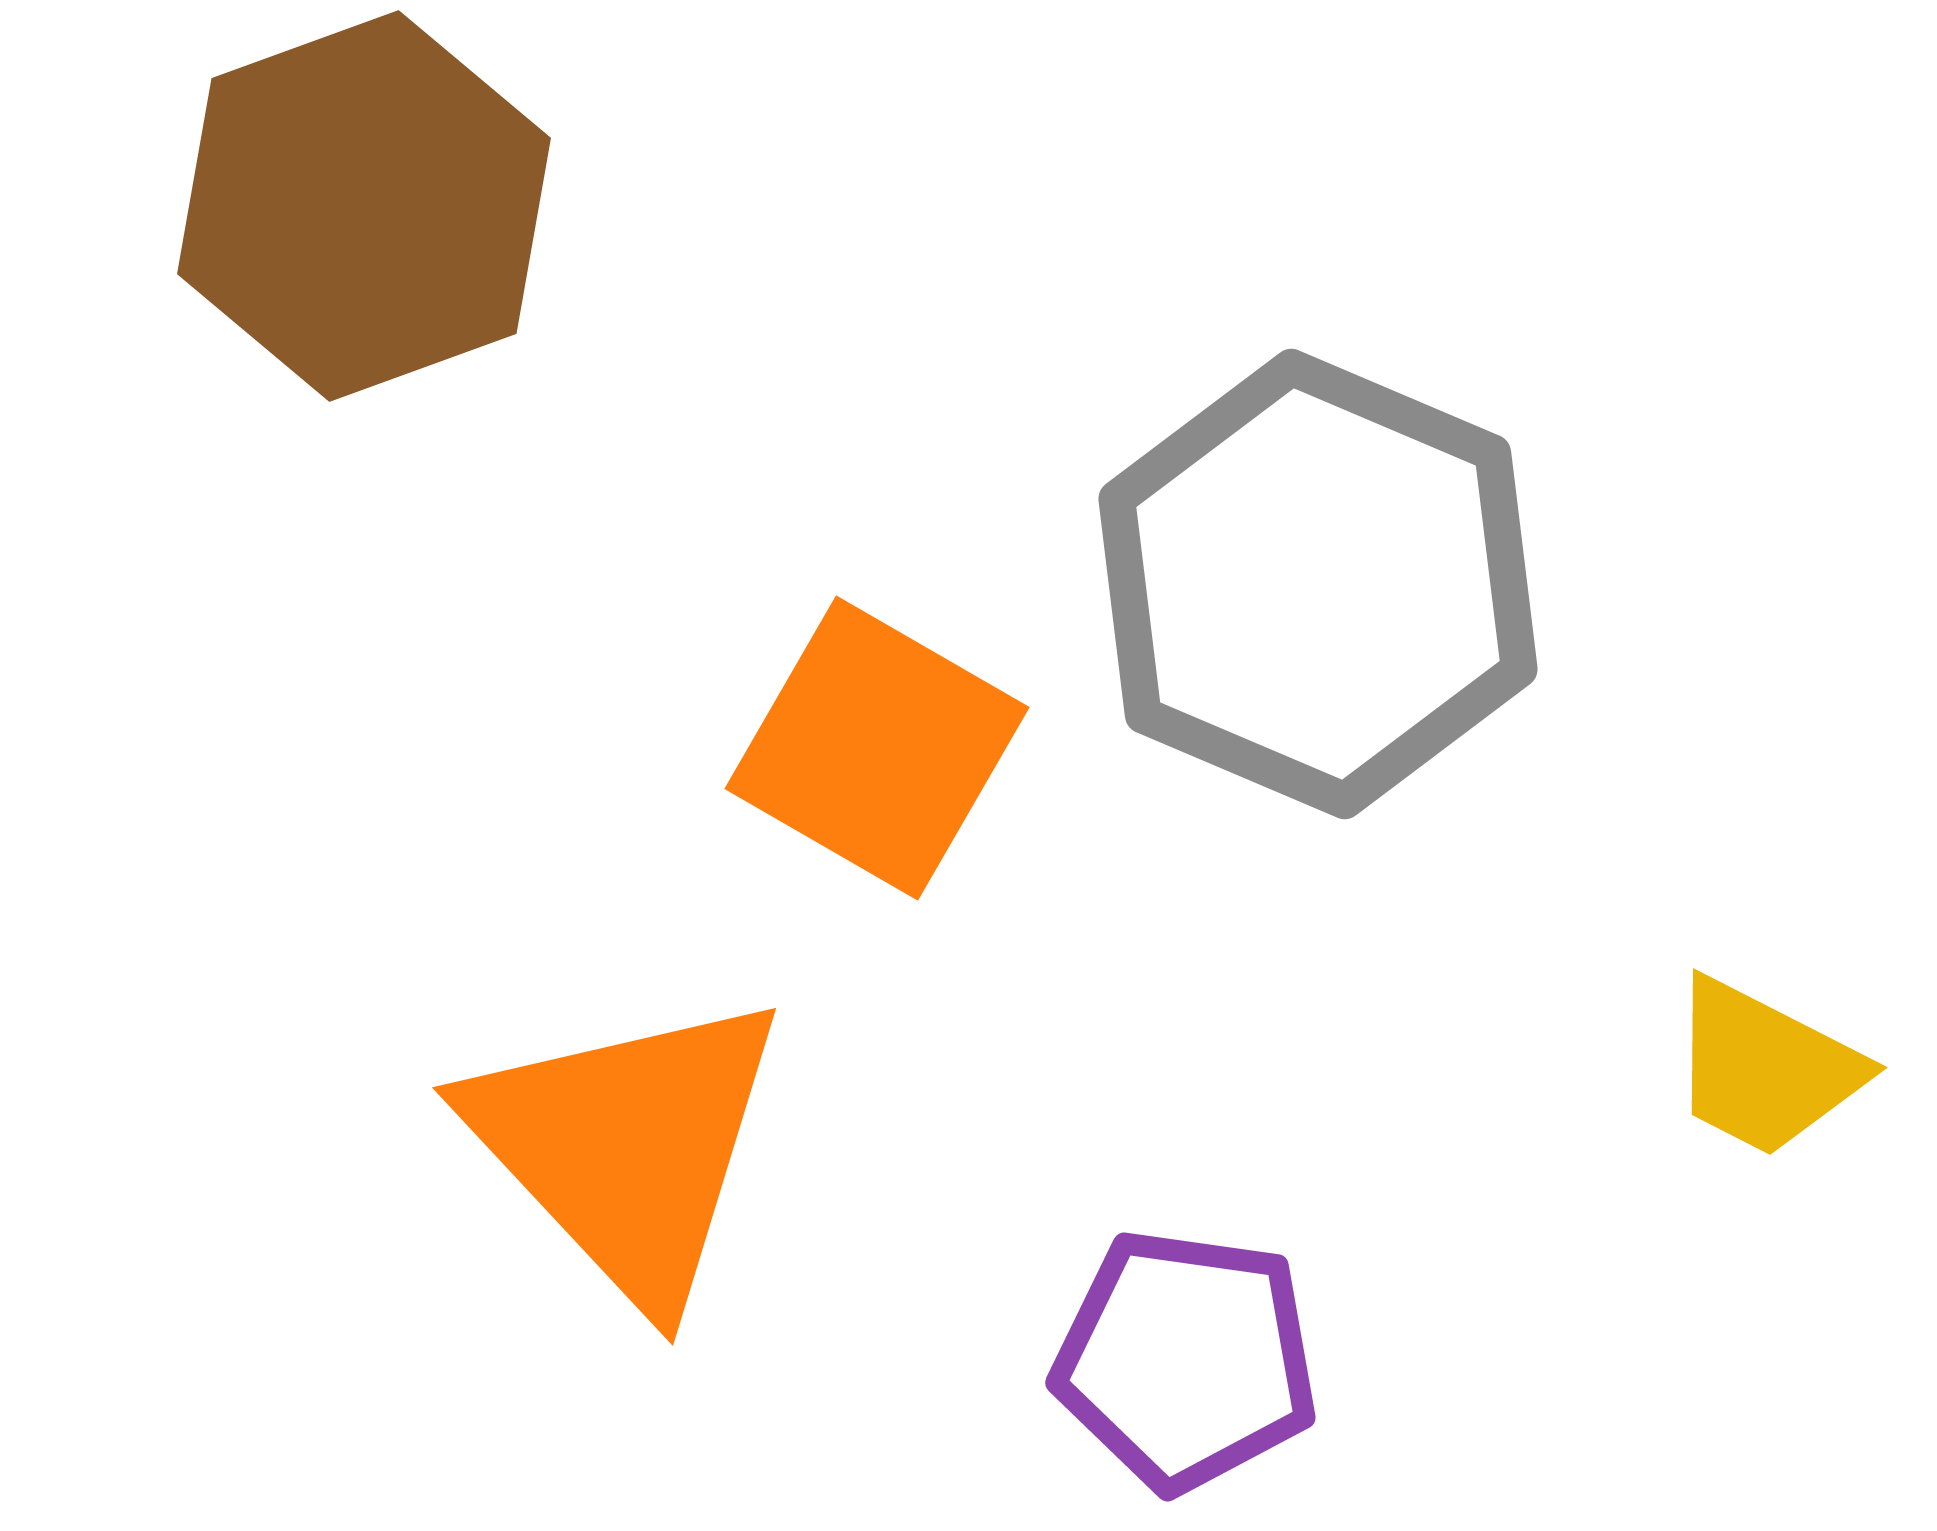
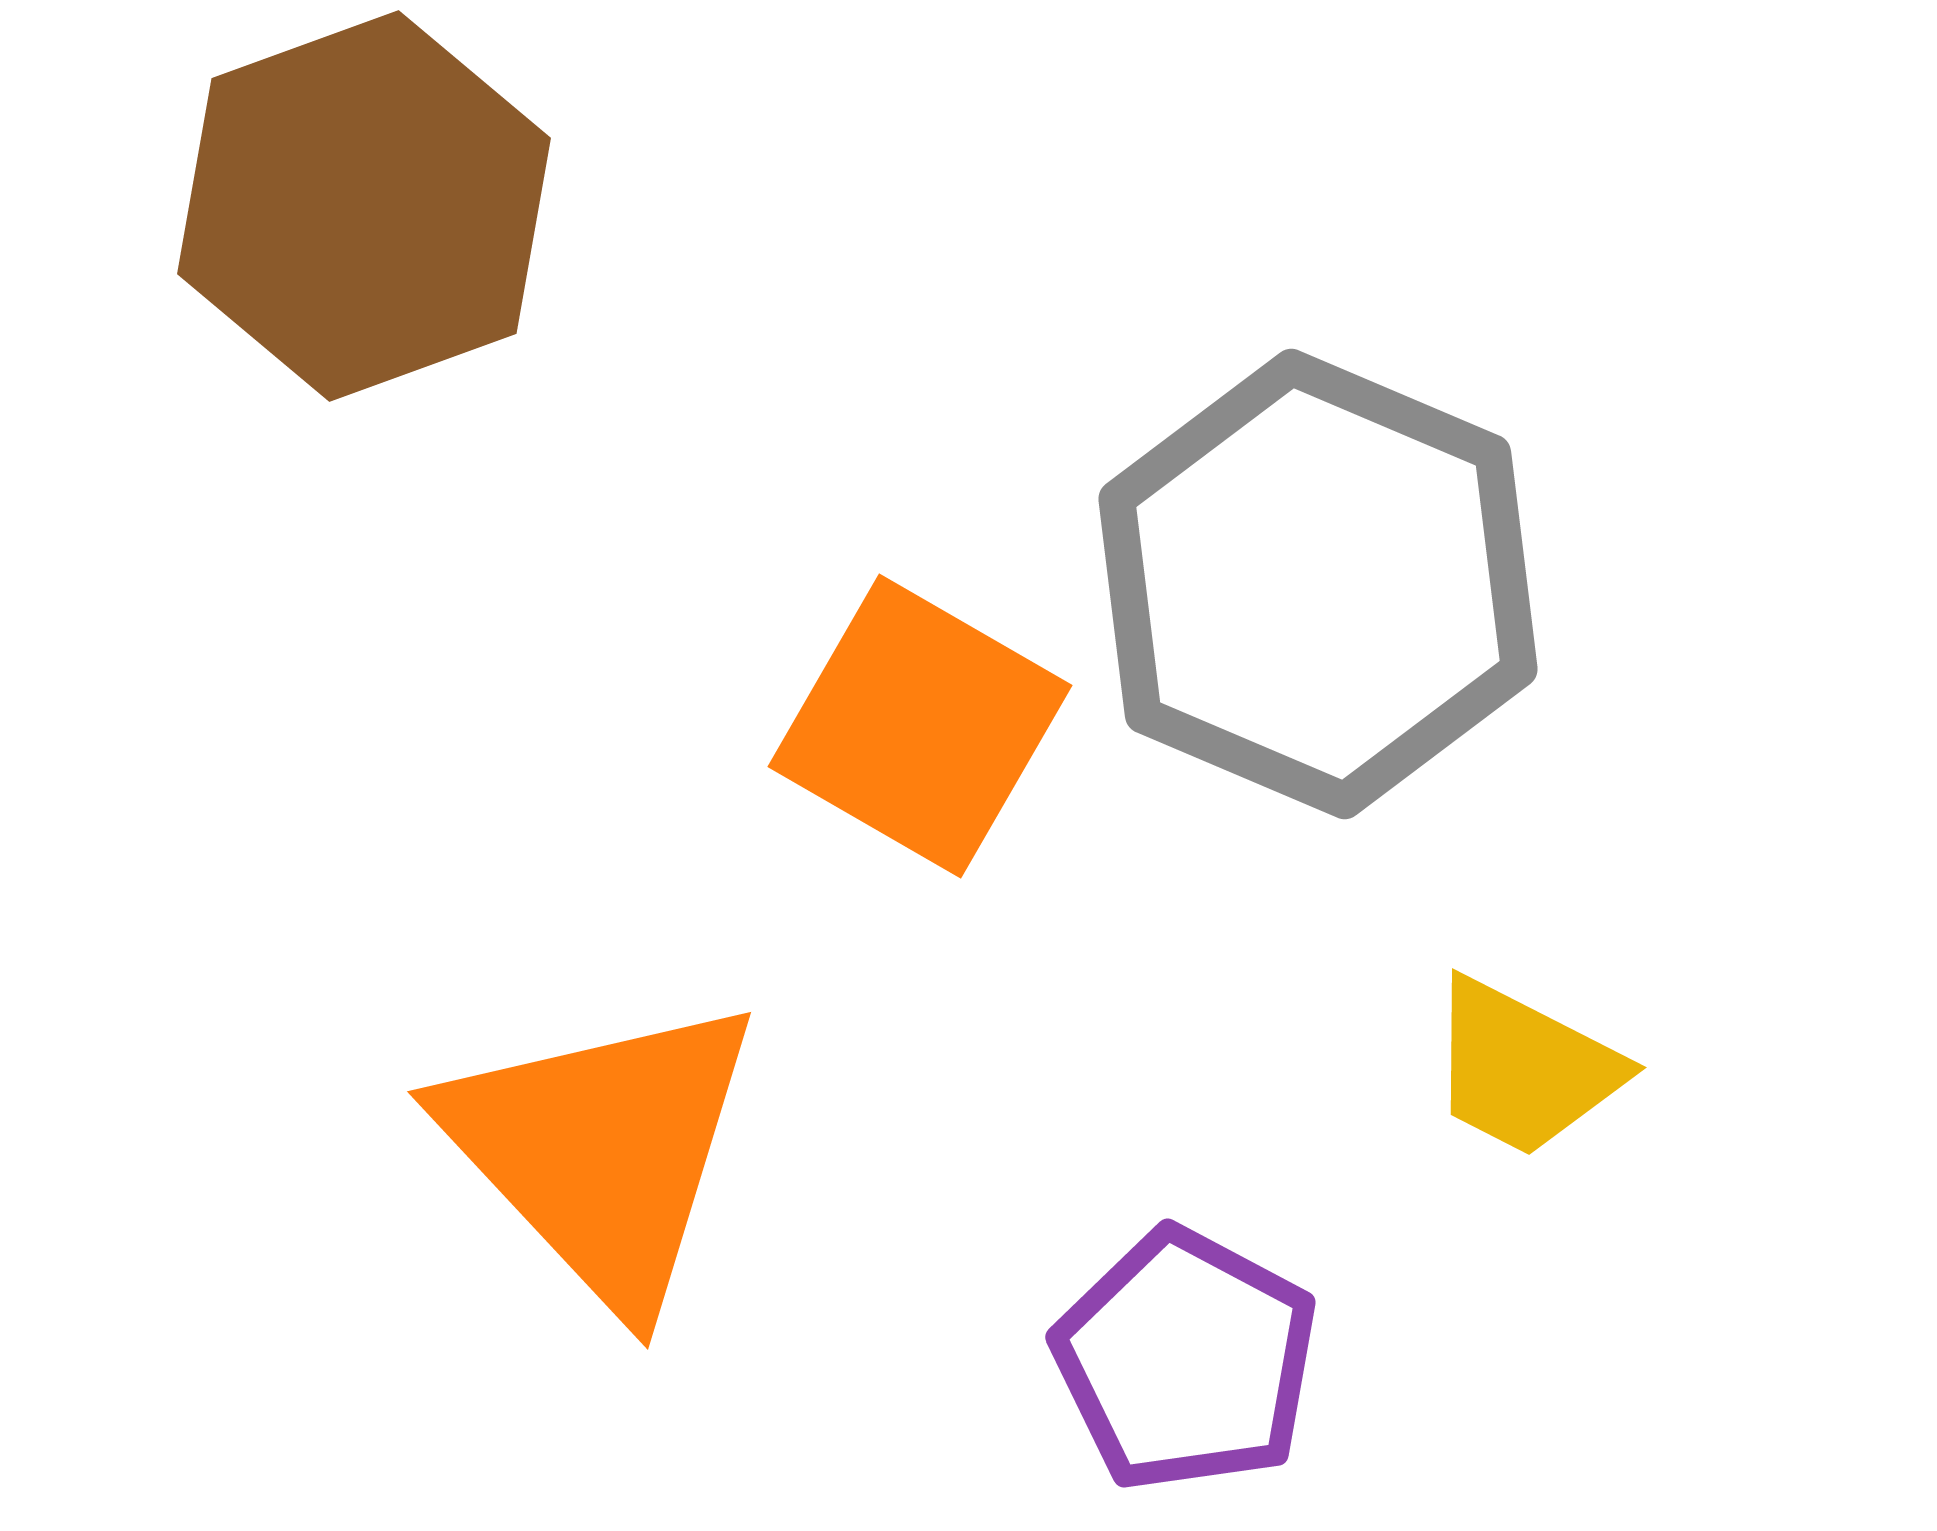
orange square: moved 43 px right, 22 px up
yellow trapezoid: moved 241 px left
orange triangle: moved 25 px left, 4 px down
purple pentagon: rotated 20 degrees clockwise
